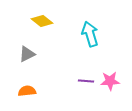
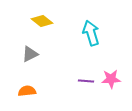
cyan arrow: moved 1 px right, 1 px up
gray triangle: moved 3 px right
pink star: moved 1 px right, 2 px up
